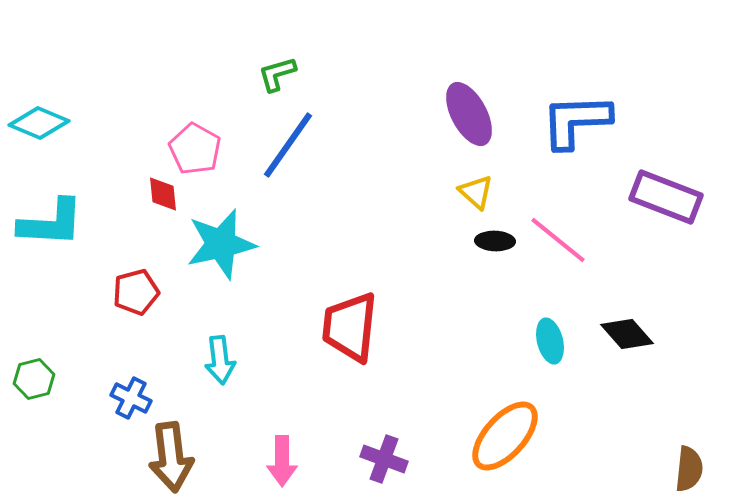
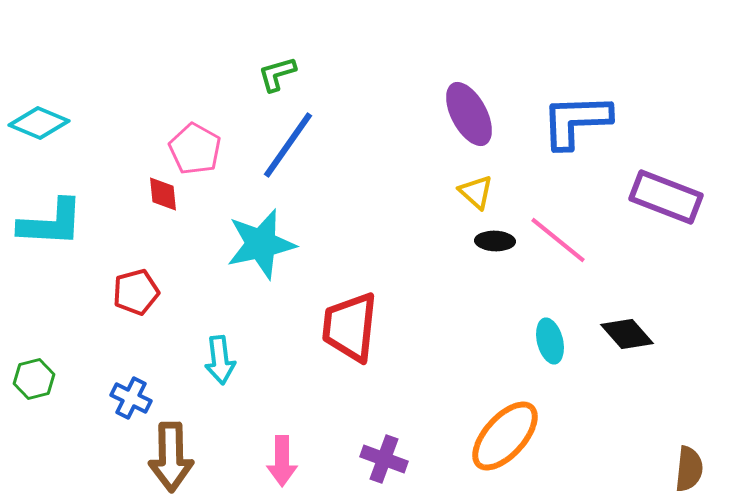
cyan star: moved 40 px right
brown arrow: rotated 6 degrees clockwise
